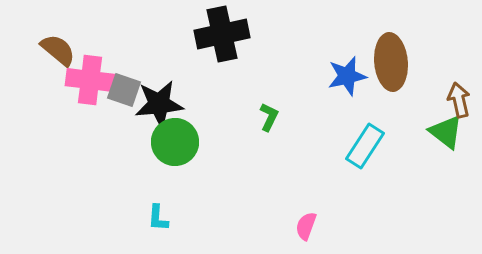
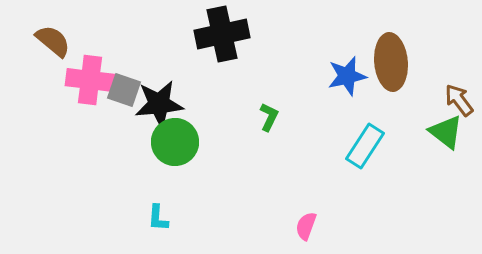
brown semicircle: moved 5 px left, 9 px up
brown arrow: rotated 24 degrees counterclockwise
